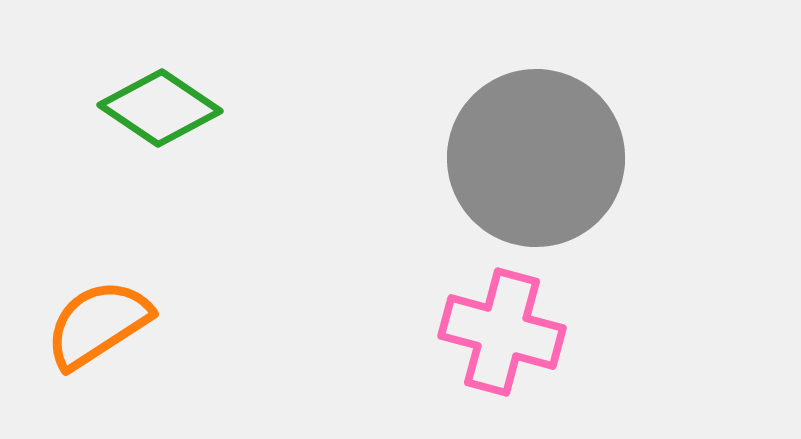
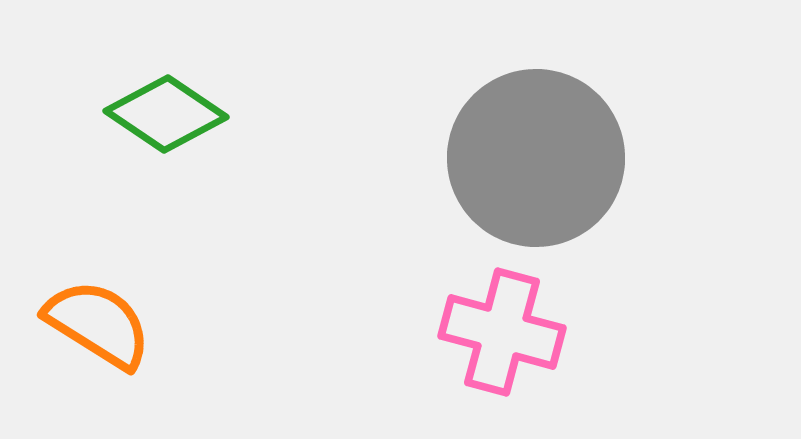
green diamond: moved 6 px right, 6 px down
orange semicircle: rotated 65 degrees clockwise
